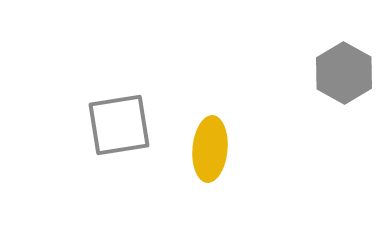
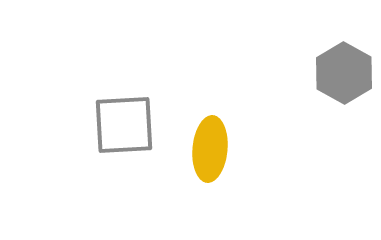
gray square: moved 5 px right; rotated 6 degrees clockwise
